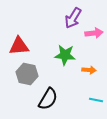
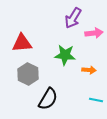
red triangle: moved 3 px right, 3 px up
gray hexagon: moved 1 px right; rotated 15 degrees clockwise
